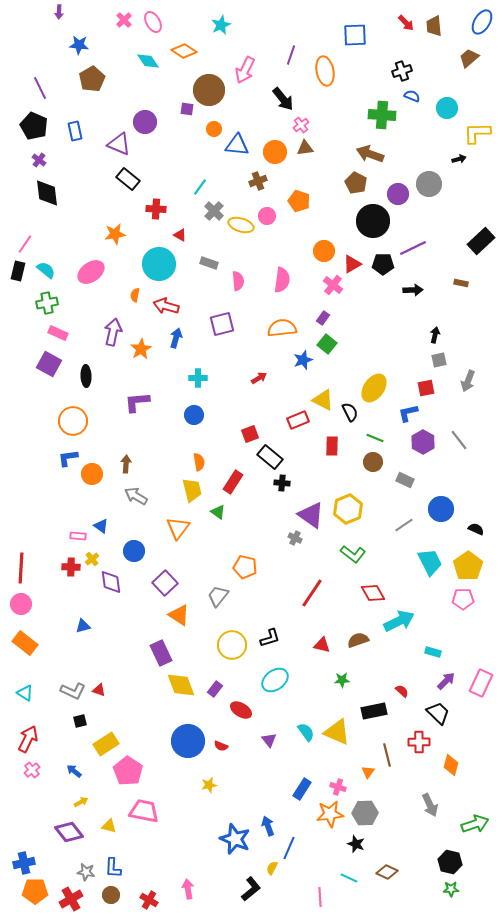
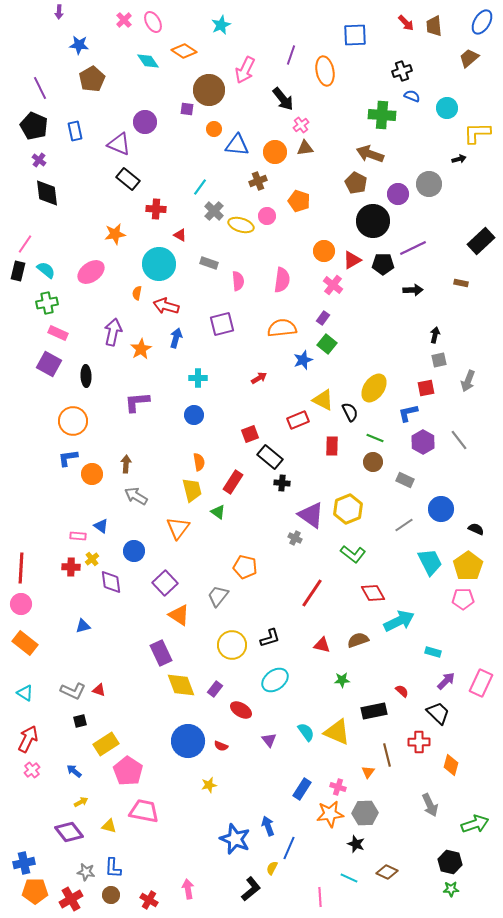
red triangle at (352, 264): moved 4 px up
orange semicircle at (135, 295): moved 2 px right, 2 px up
